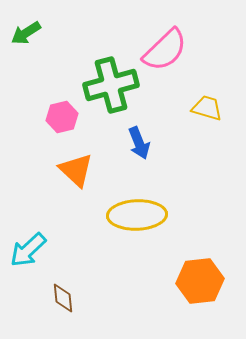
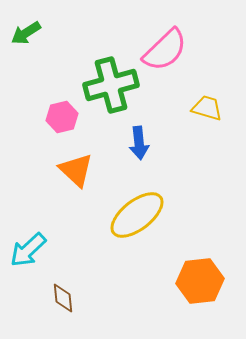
blue arrow: rotated 16 degrees clockwise
yellow ellipse: rotated 36 degrees counterclockwise
